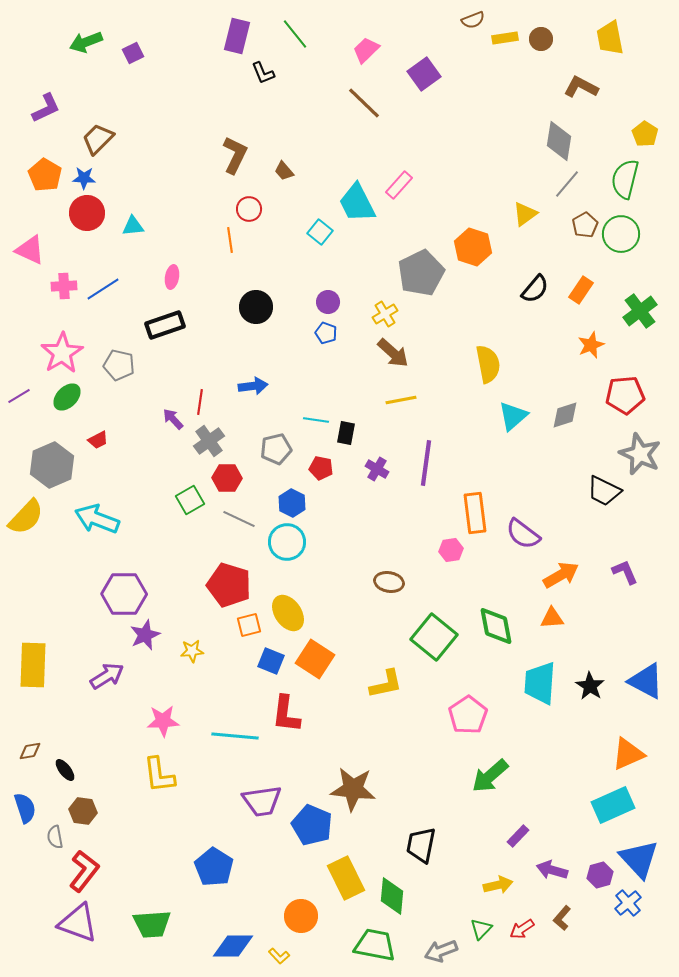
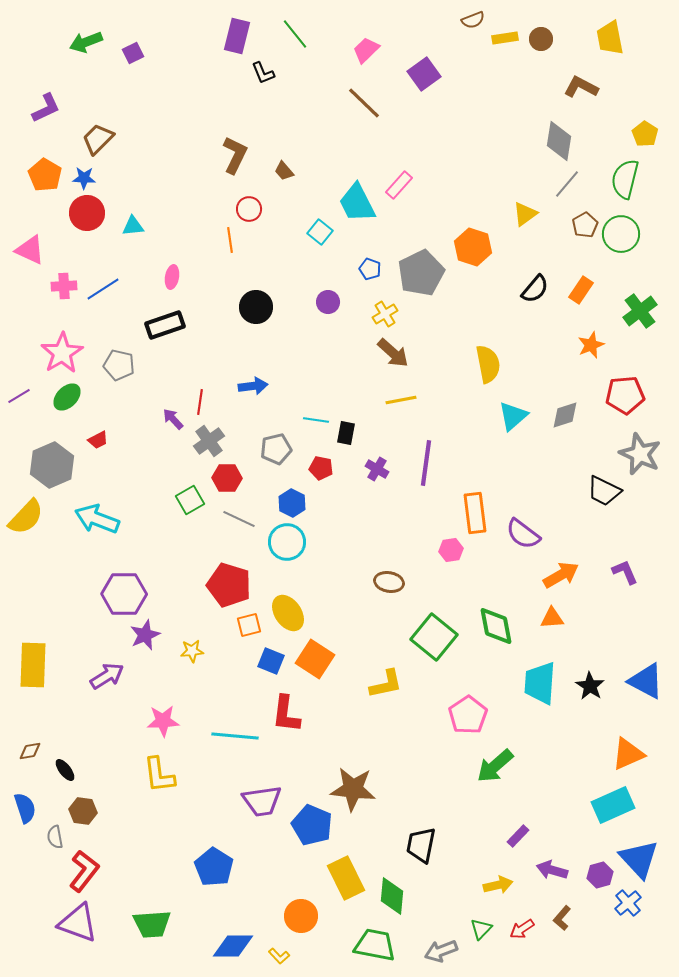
blue pentagon at (326, 333): moved 44 px right, 64 px up
green arrow at (490, 776): moved 5 px right, 10 px up
